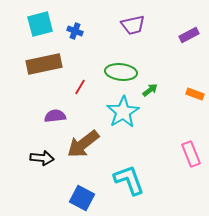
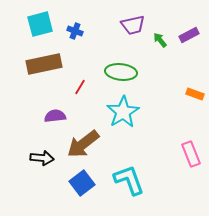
green arrow: moved 10 px right, 50 px up; rotated 91 degrees counterclockwise
blue square: moved 15 px up; rotated 25 degrees clockwise
